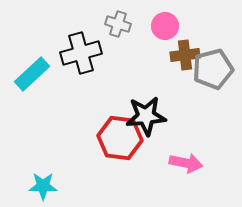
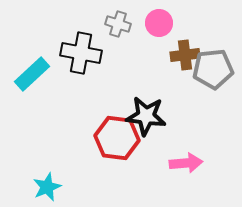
pink circle: moved 6 px left, 3 px up
black cross: rotated 27 degrees clockwise
gray pentagon: rotated 9 degrees clockwise
black star: rotated 12 degrees clockwise
red hexagon: moved 3 px left
pink arrow: rotated 16 degrees counterclockwise
cyan star: moved 4 px right, 1 px down; rotated 24 degrees counterclockwise
